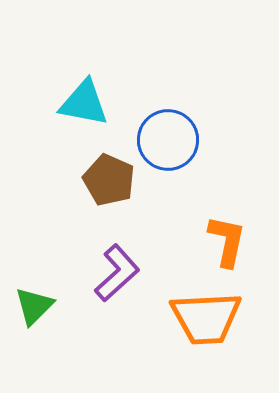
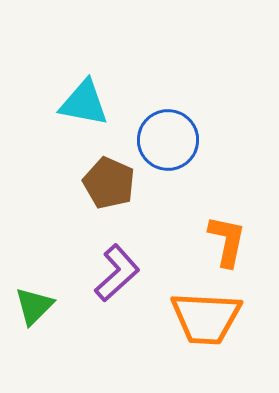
brown pentagon: moved 3 px down
orange trapezoid: rotated 6 degrees clockwise
